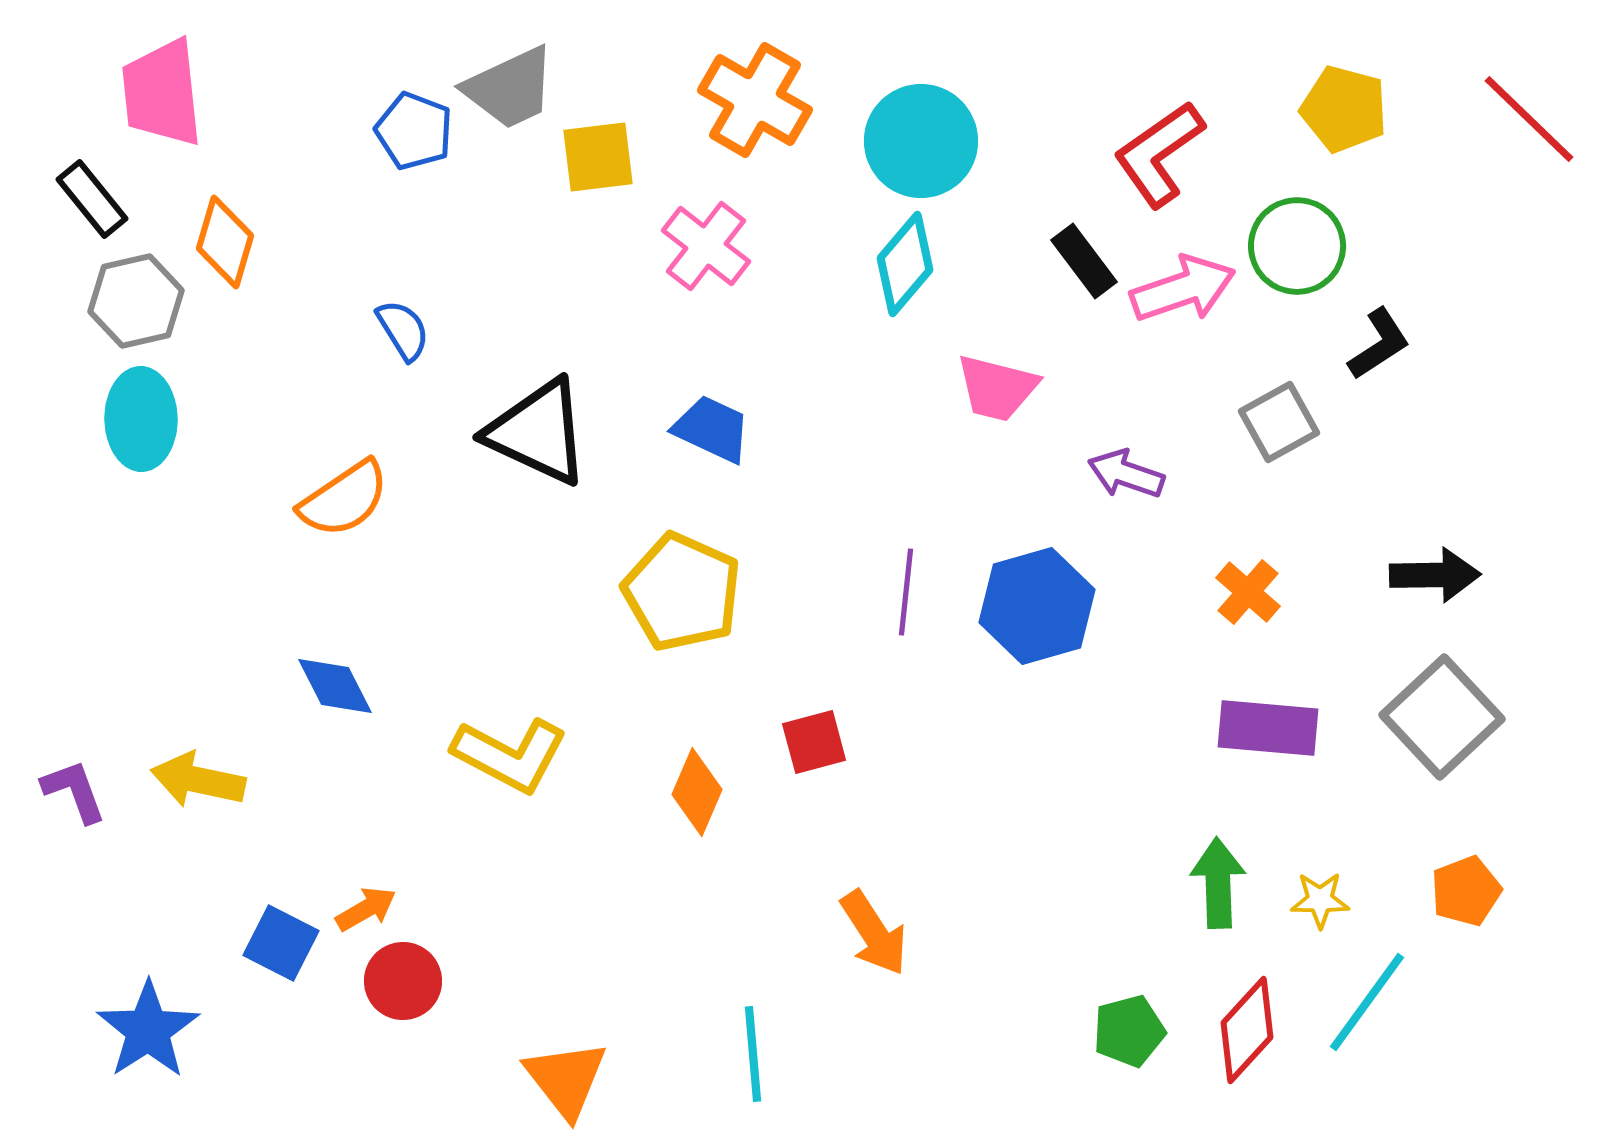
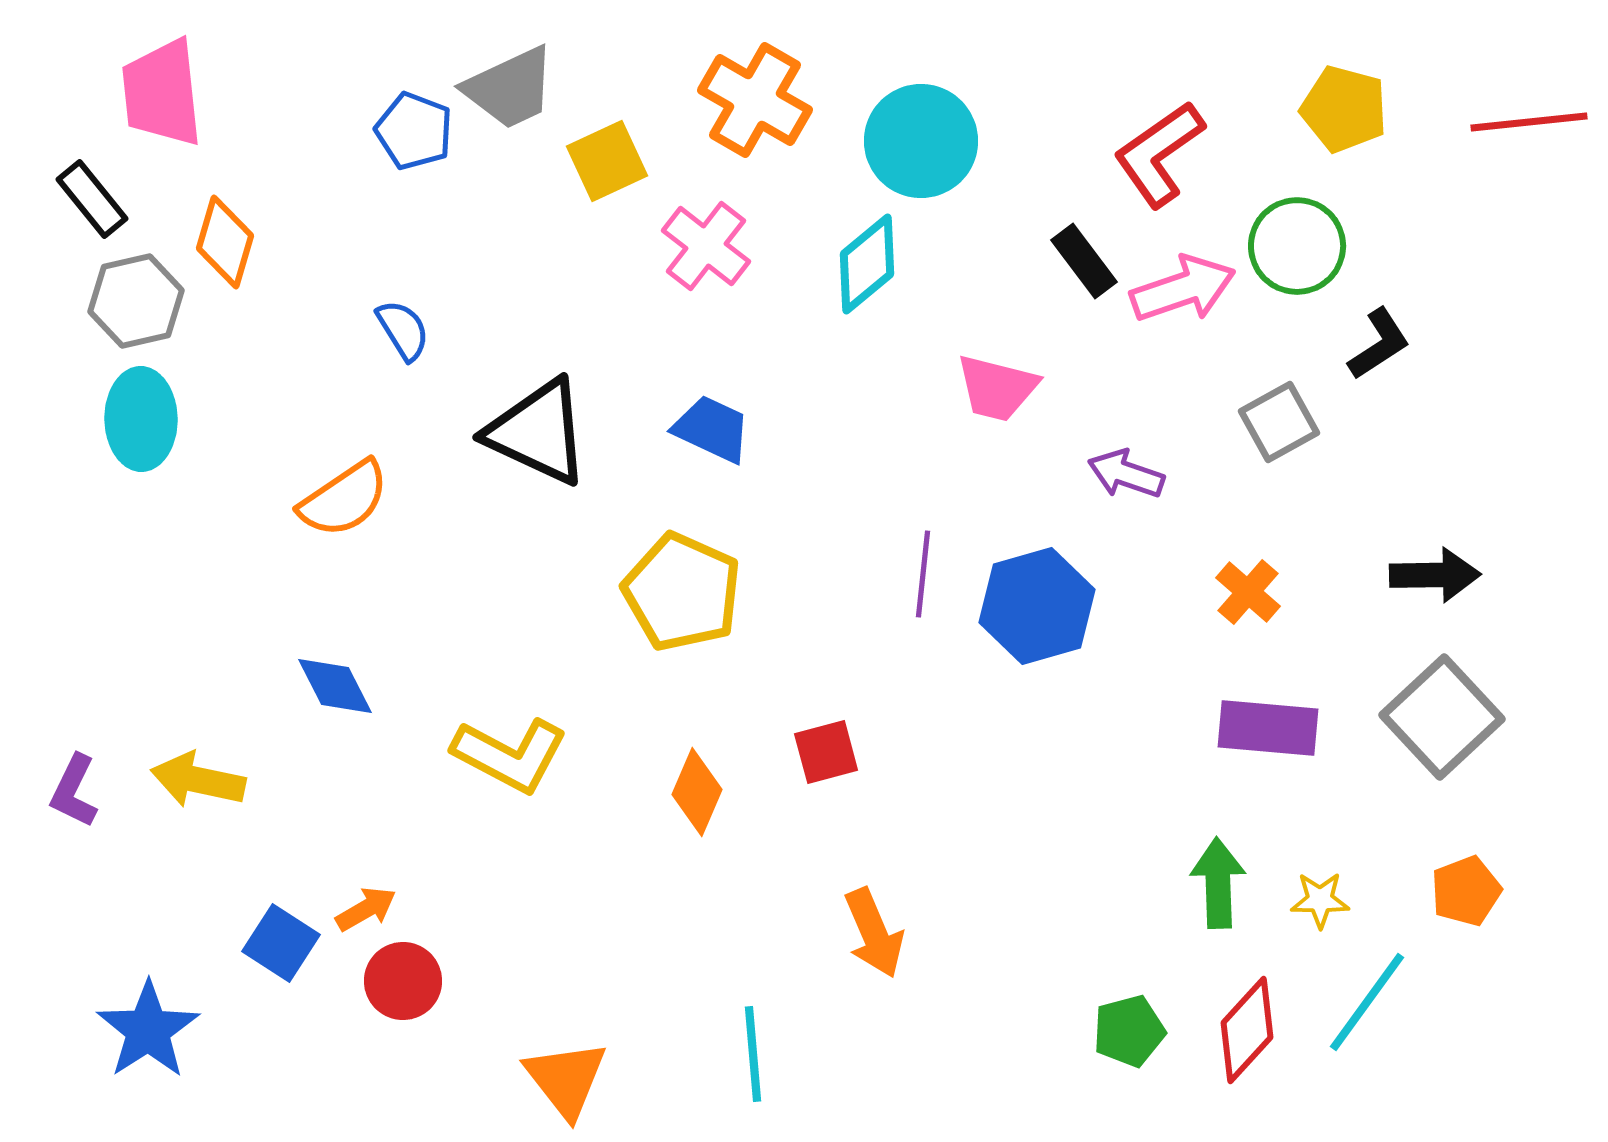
red line at (1529, 119): moved 3 px down; rotated 50 degrees counterclockwise
yellow square at (598, 157): moved 9 px right, 4 px down; rotated 18 degrees counterclockwise
cyan diamond at (905, 264): moved 38 px left; rotated 10 degrees clockwise
purple line at (906, 592): moved 17 px right, 18 px up
red square at (814, 742): moved 12 px right, 10 px down
purple L-shape at (74, 791): rotated 134 degrees counterclockwise
orange arrow at (874, 933): rotated 10 degrees clockwise
blue square at (281, 943): rotated 6 degrees clockwise
